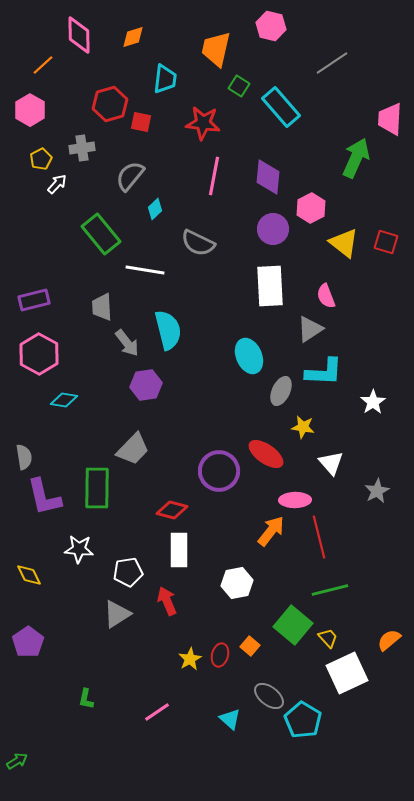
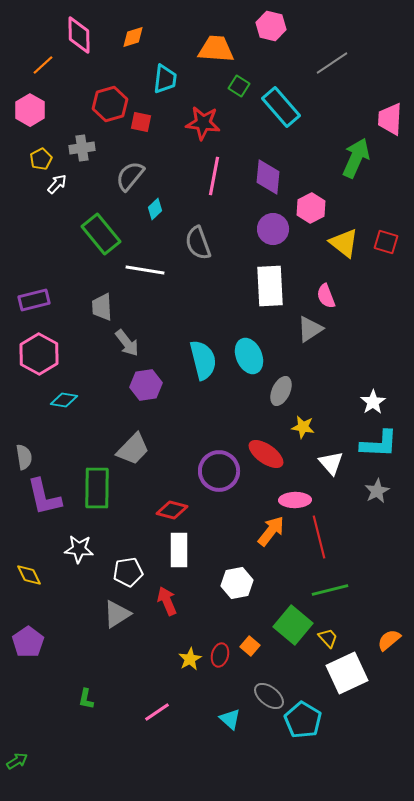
orange trapezoid at (216, 49): rotated 81 degrees clockwise
gray semicircle at (198, 243): rotated 44 degrees clockwise
cyan semicircle at (168, 330): moved 35 px right, 30 px down
cyan L-shape at (324, 372): moved 55 px right, 72 px down
